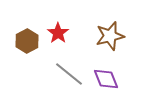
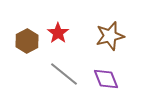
gray line: moved 5 px left
